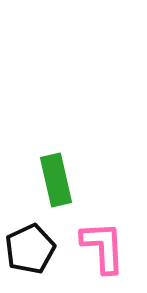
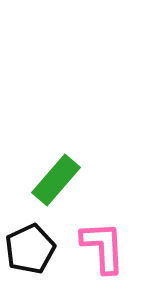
green rectangle: rotated 54 degrees clockwise
